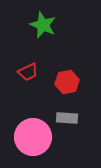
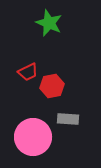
green star: moved 6 px right, 2 px up
red hexagon: moved 15 px left, 4 px down
gray rectangle: moved 1 px right, 1 px down
